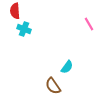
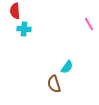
cyan cross: rotated 16 degrees counterclockwise
brown semicircle: moved 1 px right, 2 px up; rotated 18 degrees clockwise
